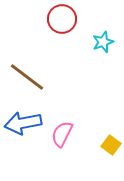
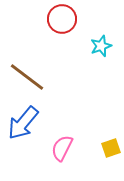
cyan star: moved 2 px left, 4 px down
blue arrow: rotated 39 degrees counterclockwise
pink semicircle: moved 14 px down
yellow square: moved 3 px down; rotated 36 degrees clockwise
